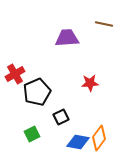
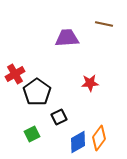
black pentagon: rotated 12 degrees counterclockwise
black square: moved 2 px left
blue diamond: rotated 40 degrees counterclockwise
